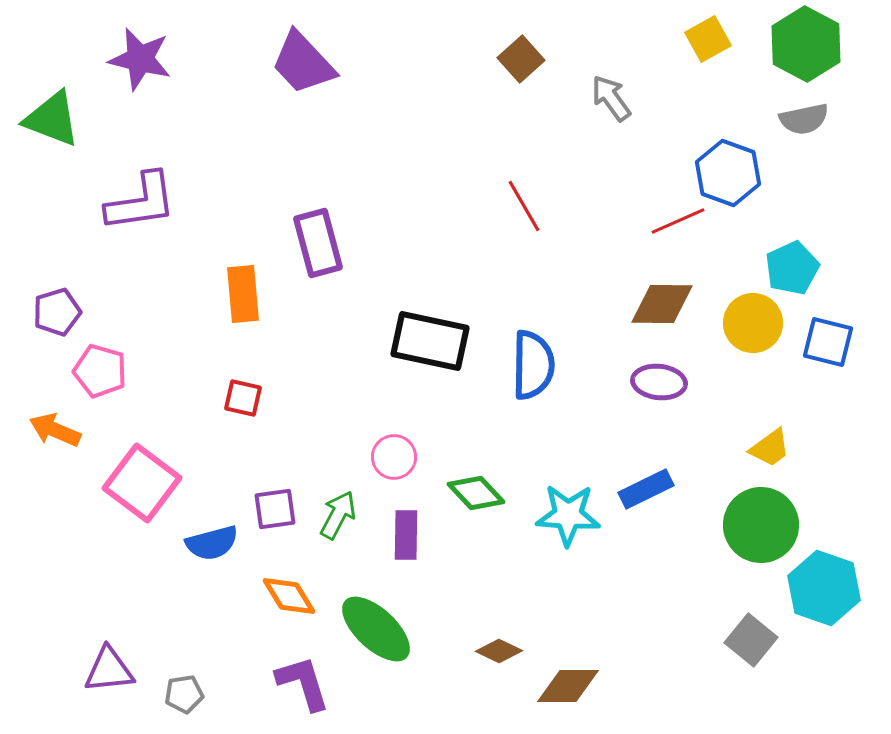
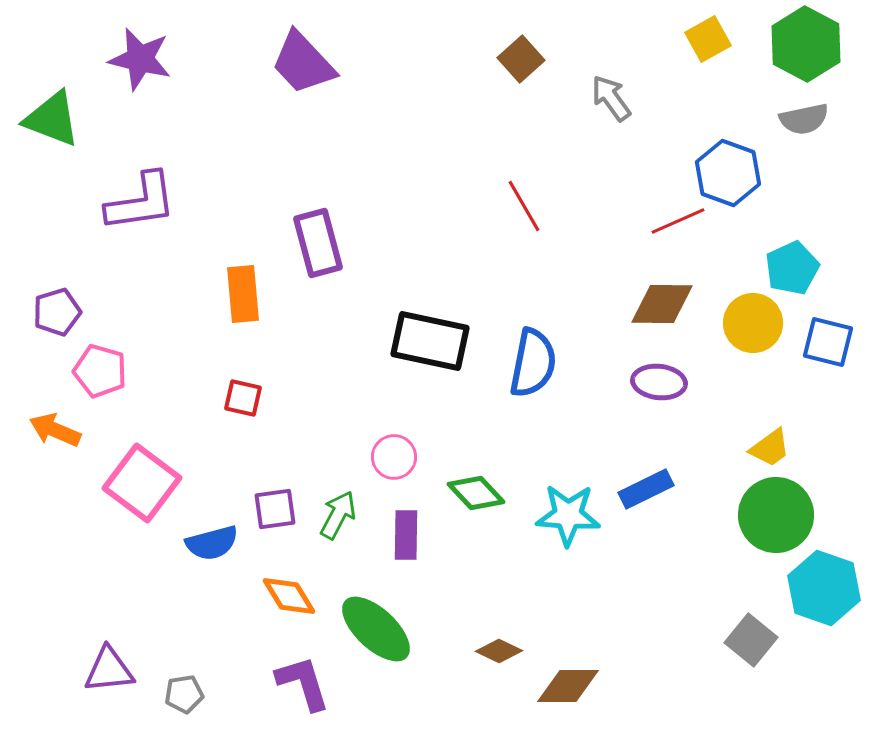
blue semicircle at (533, 365): moved 2 px up; rotated 10 degrees clockwise
green circle at (761, 525): moved 15 px right, 10 px up
